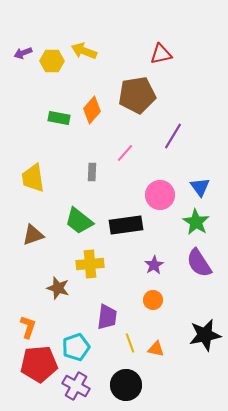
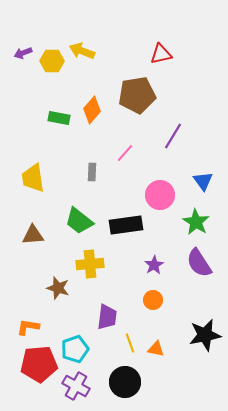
yellow arrow: moved 2 px left
blue triangle: moved 3 px right, 6 px up
brown triangle: rotated 15 degrees clockwise
orange L-shape: rotated 100 degrees counterclockwise
cyan pentagon: moved 1 px left, 2 px down
black circle: moved 1 px left, 3 px up
